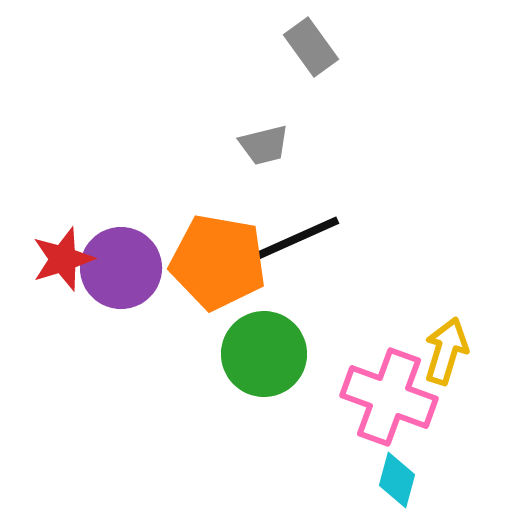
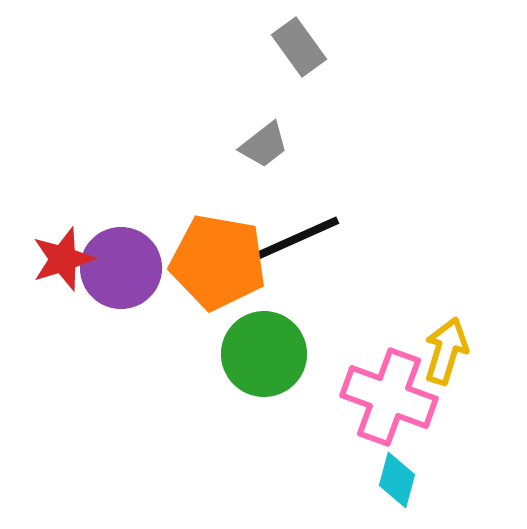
gray rectangle: moved 12 px left
gray trapezoid: rotated 24 degrees counterclockwise
